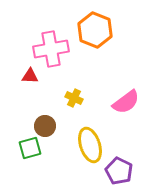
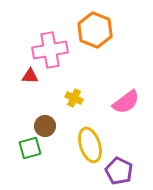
pink cross: moved 1 px left, 1 px down
